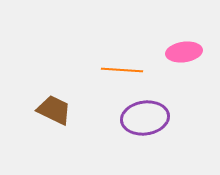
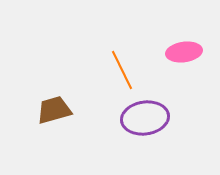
orange line: rotated 60 degrees clockwise
brown trapezoid: rotated 42 degrees counterclockwise
